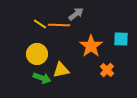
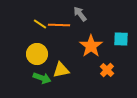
gray arrow: moved 4 px right; rotated 91 degrees counterclockwise
